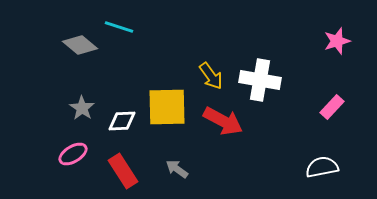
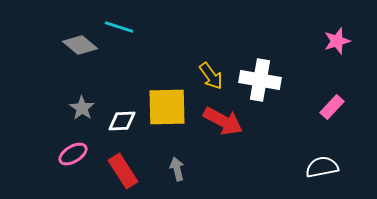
gray arrow: rotated 40 degrees clockwise
